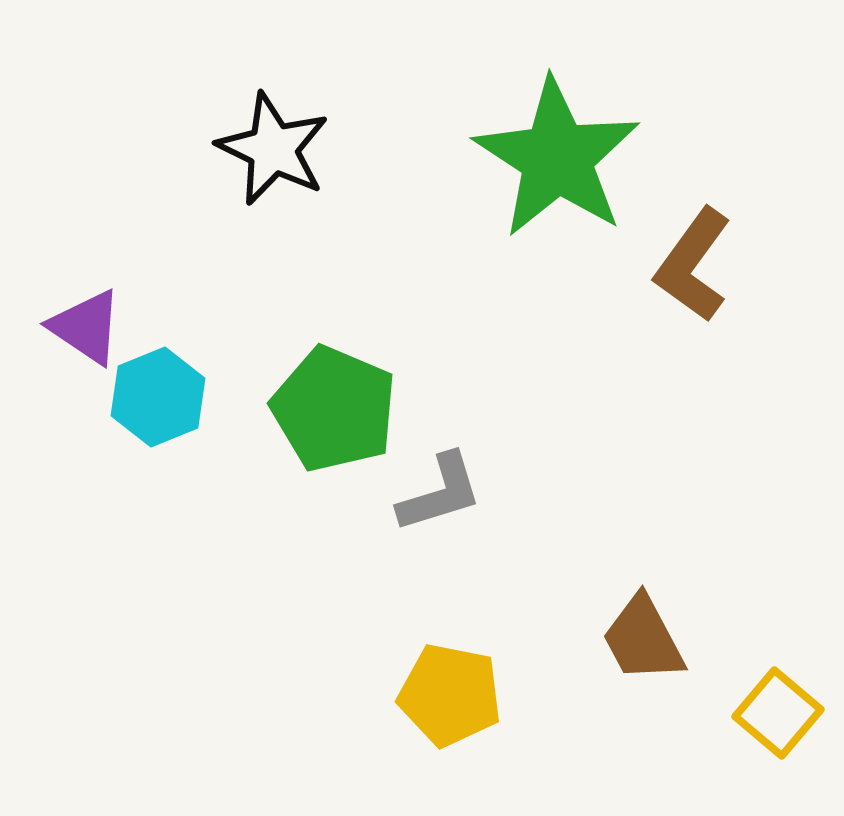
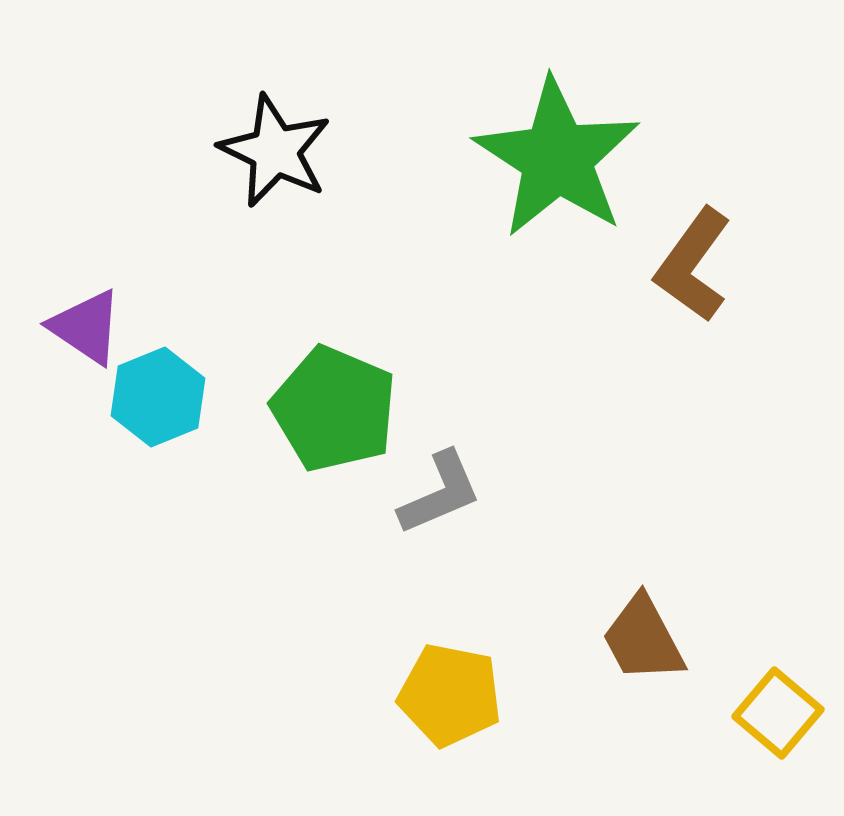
black star: moved 2 px right, 2 px down
gray L-shape: rotated 6 degrees counterclockwise
